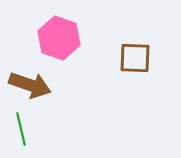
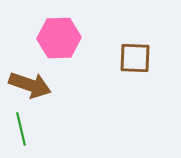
pink hexagon: rotated 21 degrees counterclockwise
